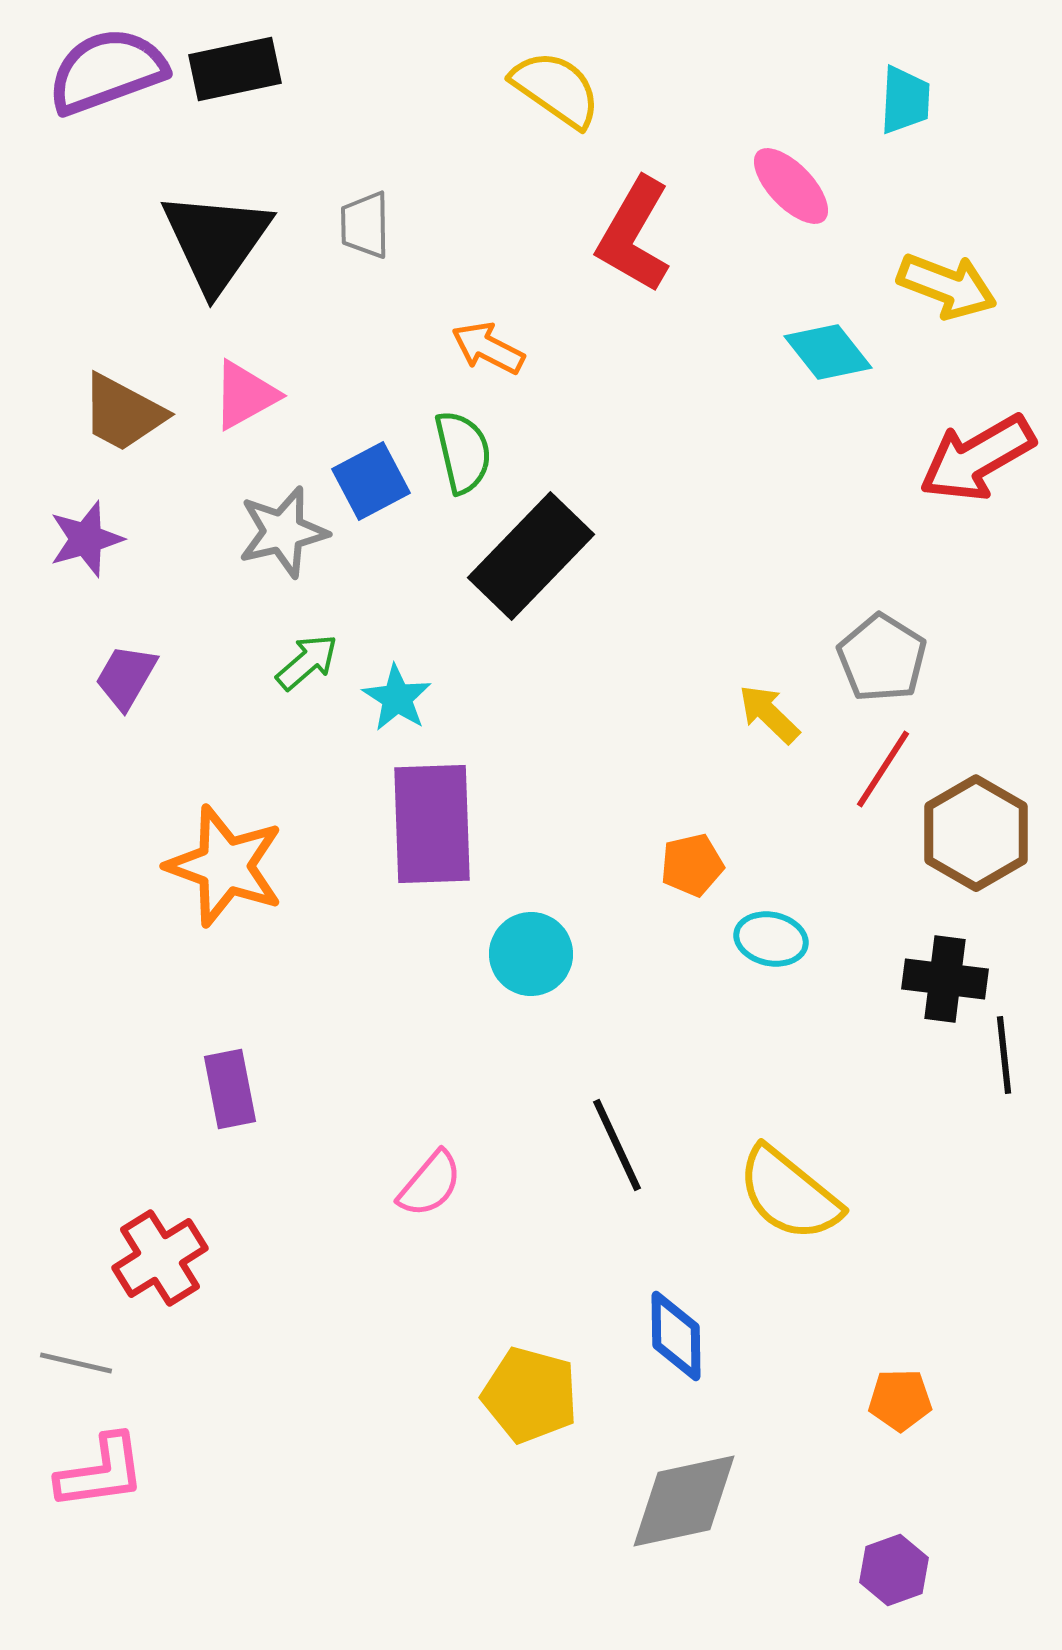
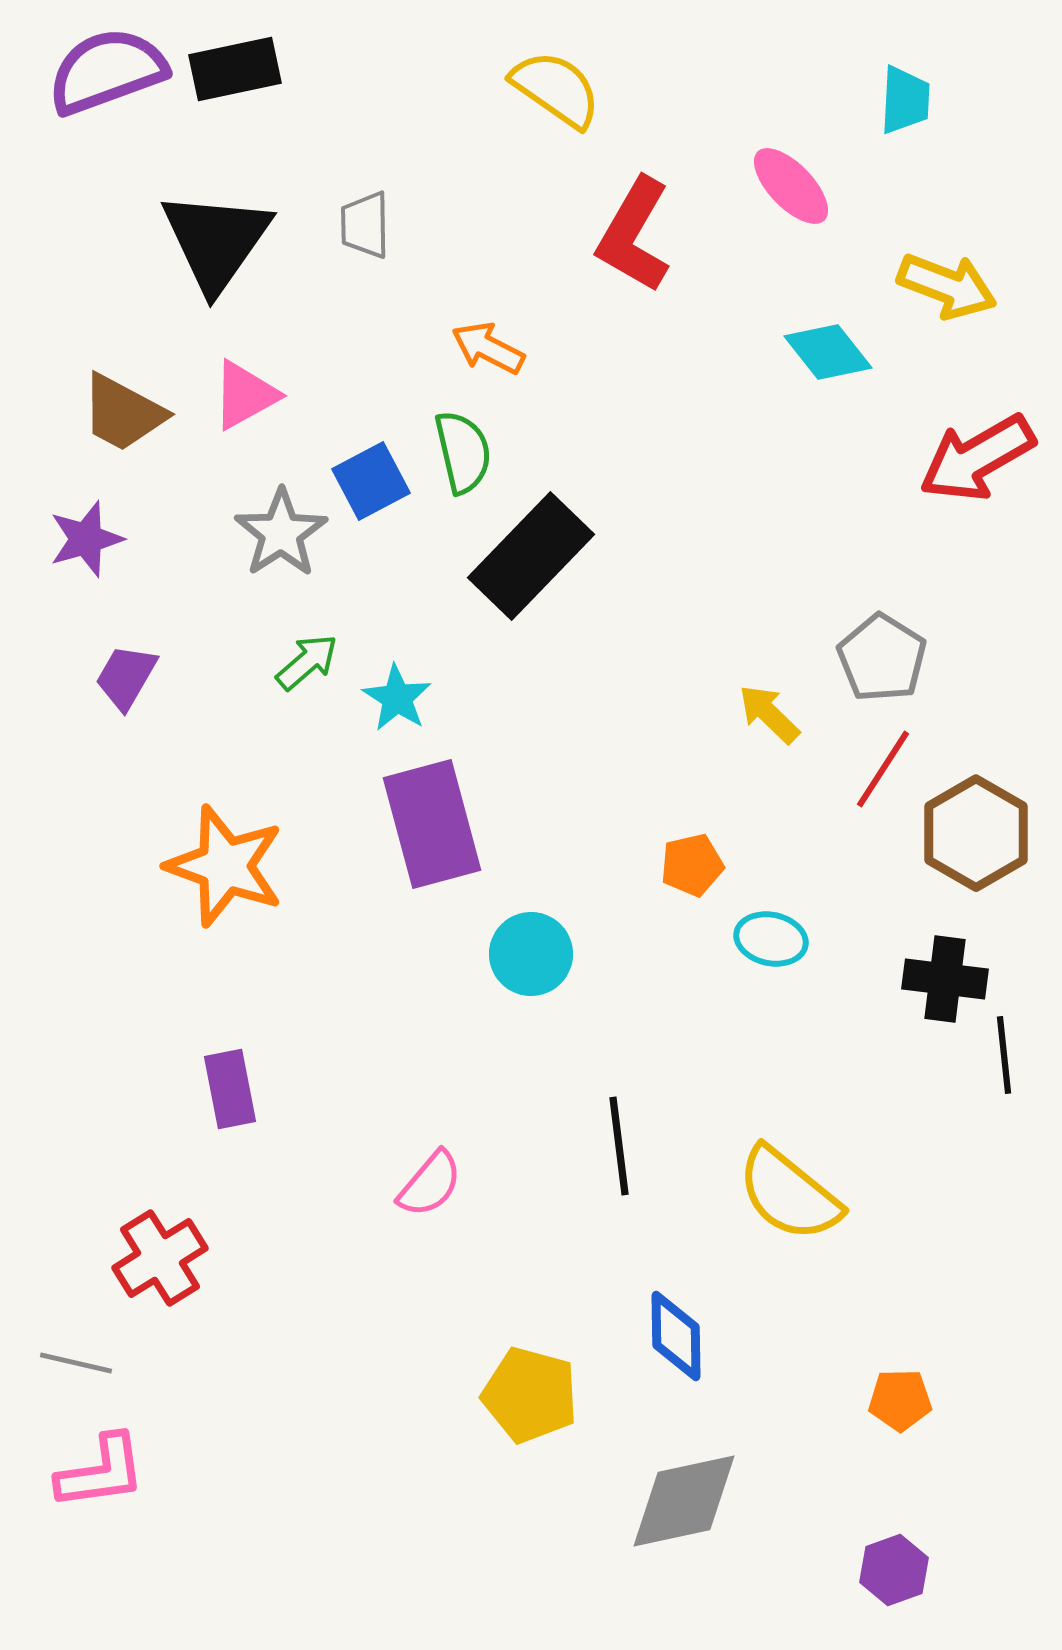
gray star at (283, 532): moved 2 px left, 1 px down; rotated 20 degrees counterclockwise
purple rectangle at (432, 824): rotated 13 degrees counterclockwise
black line at (617, 1145): moved 2 px right, 1 px down; rotated 18 degrees clockwise
